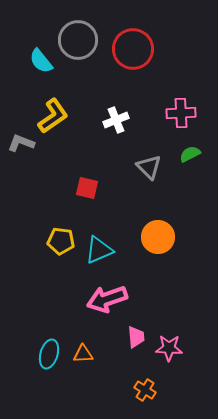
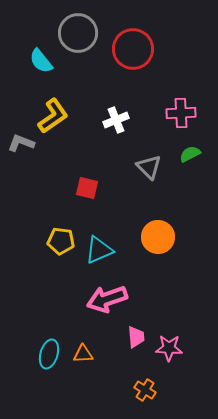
gray circle: moved 7 px up
